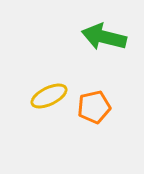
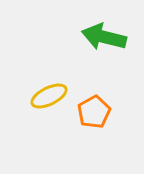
orange pentagon: moved 5 px down; rotated 16 degrees counterclockwise
